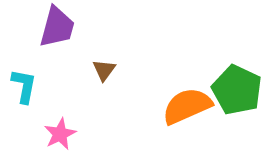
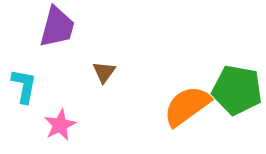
brown triangle: moved 2 px down
green pentagon: rotated 15 degrees counterclockwise
orange semicircle: rotated 12 degrees counterclockwise
pink star: moved 9 px up
